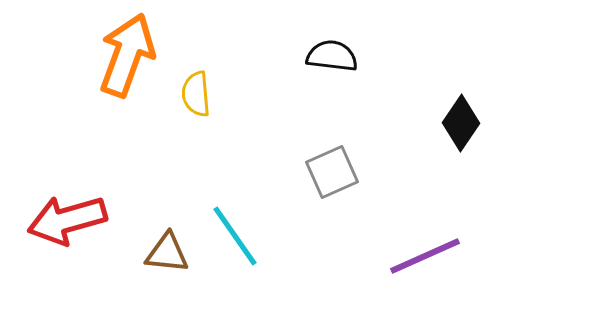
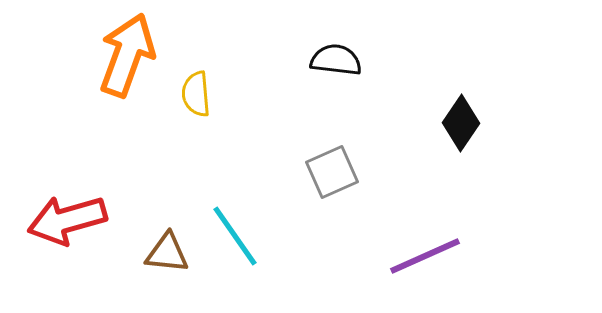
black semicircle: moved 4 px right, 4 px down
